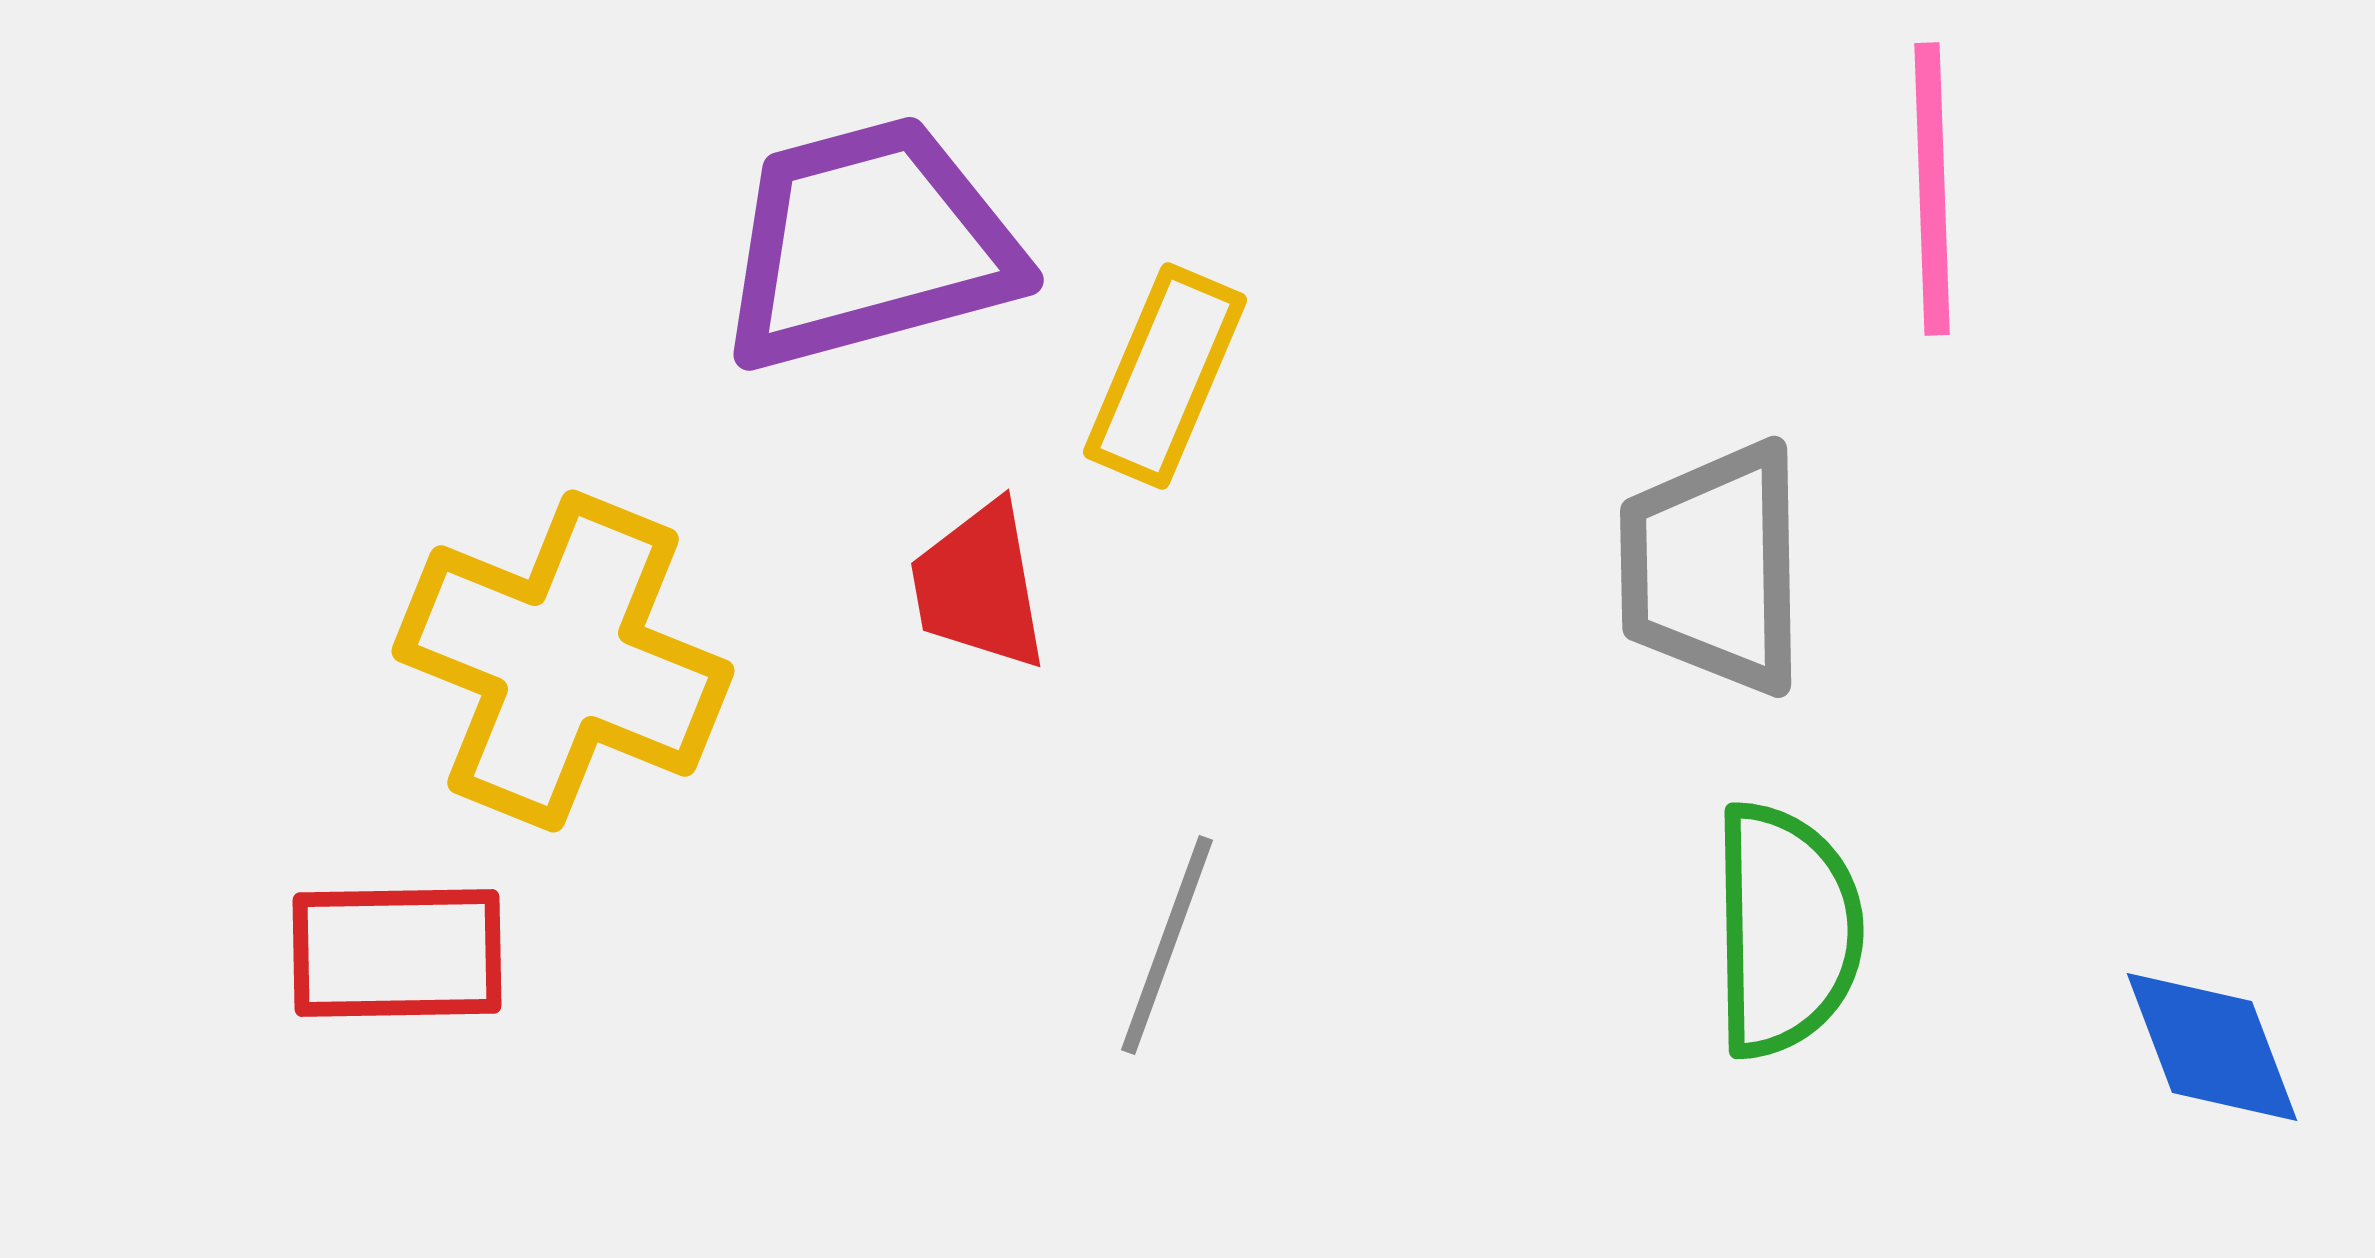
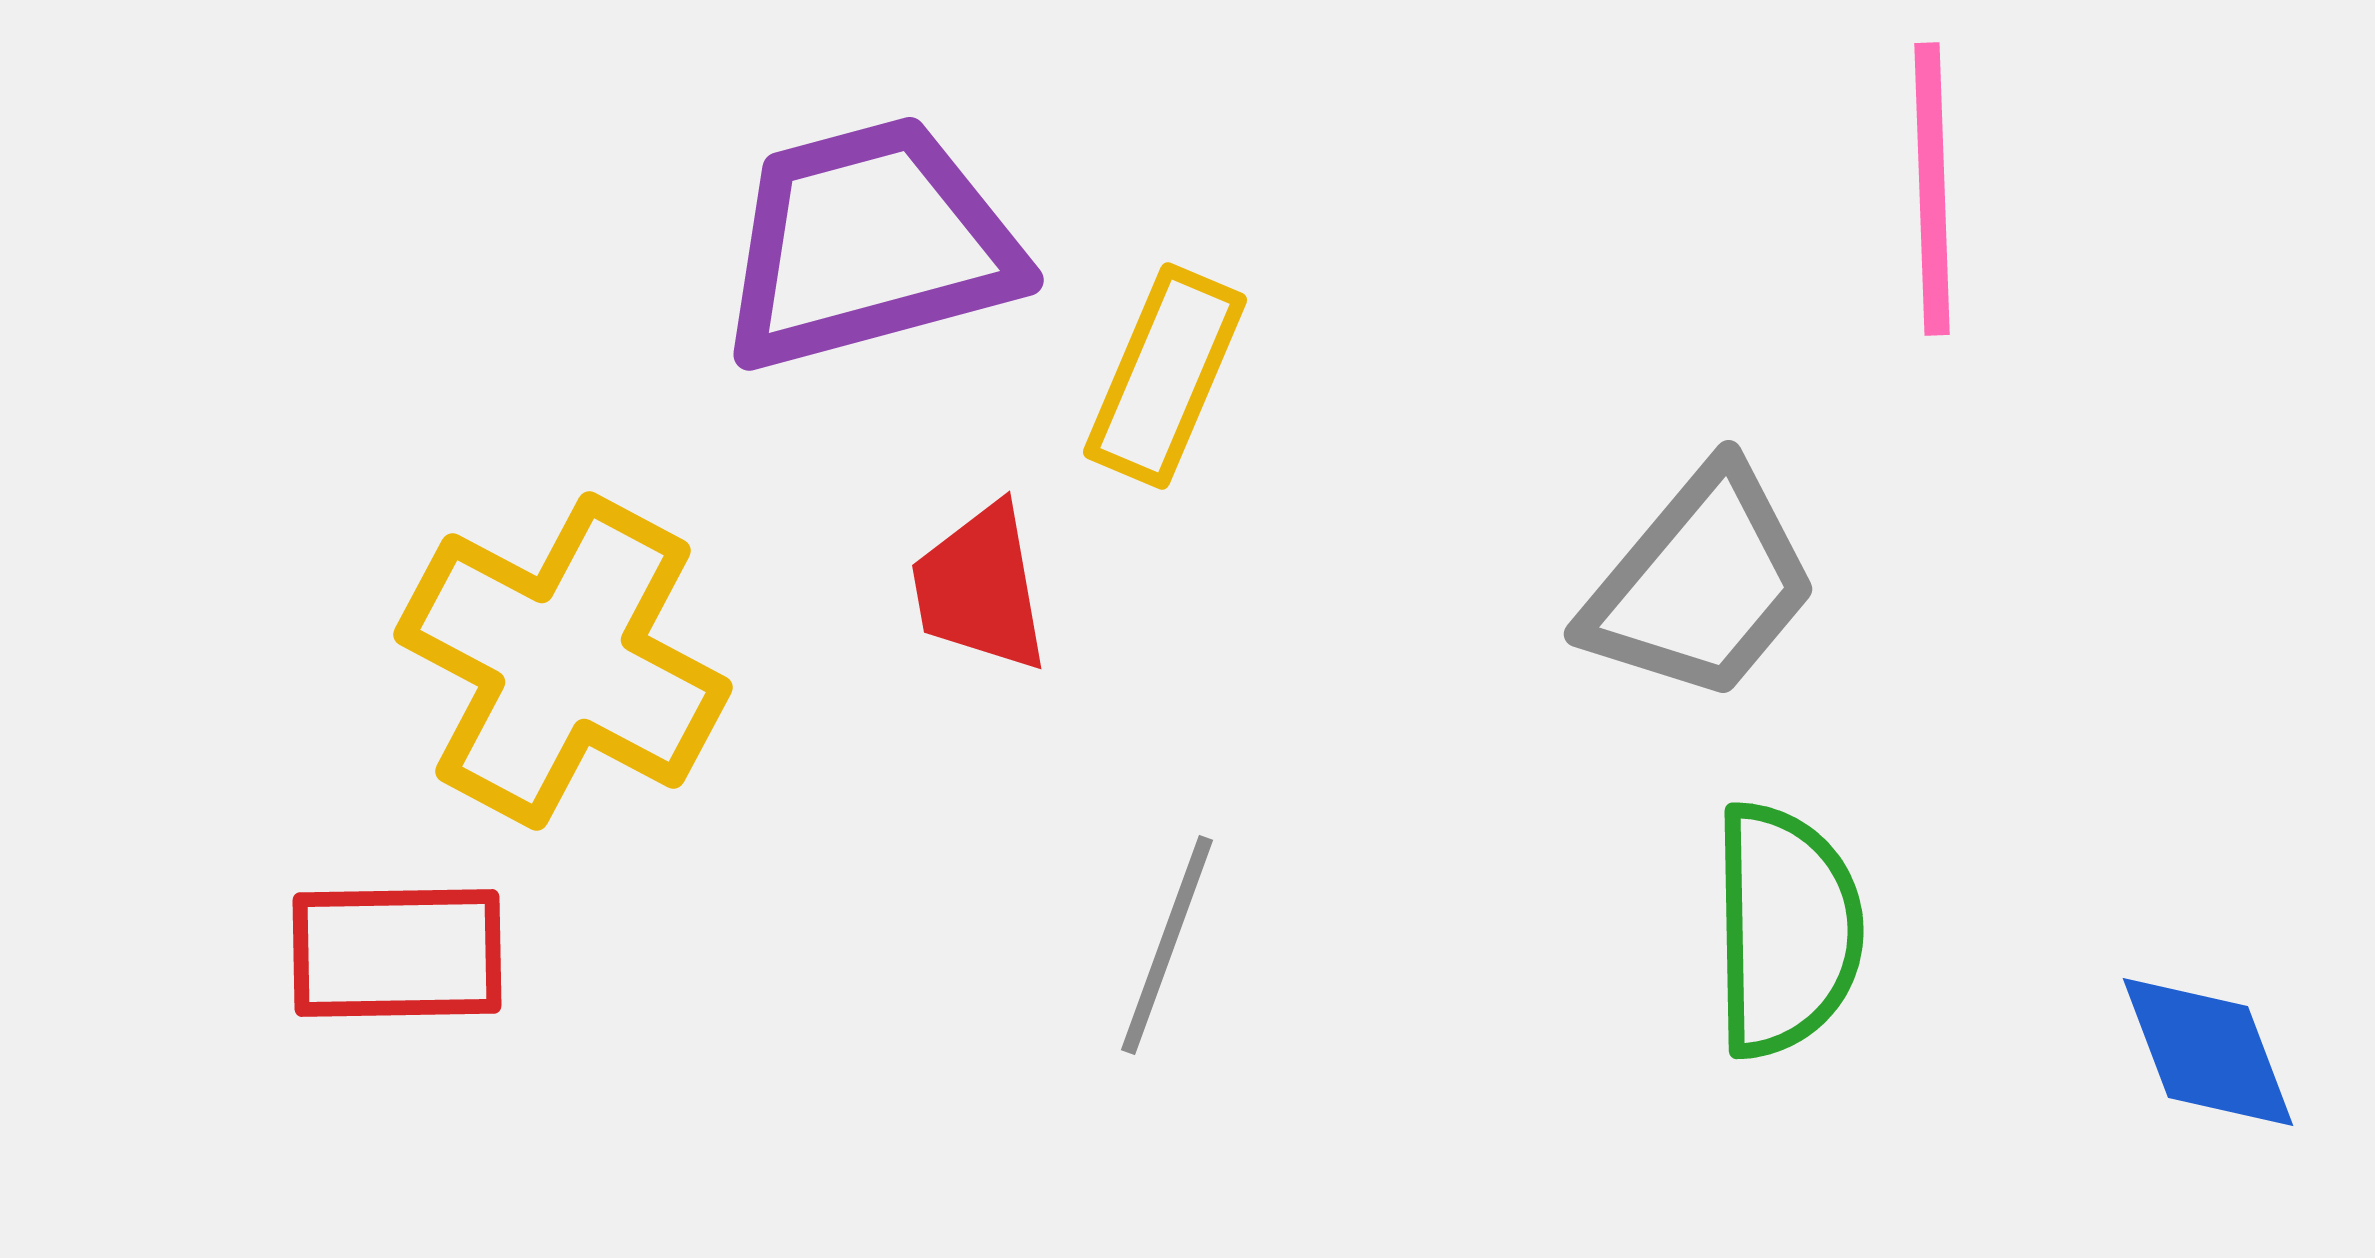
gray trapezoid: moved 12 px left, 16 px down; rotated 139 degrees counterclockwise
red trapezoid: moved 1 px right, 2 px down
yellow cross: rotated 6 degrees clockwise
blue diamond: moved 4 px left, 5 px down
